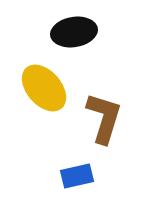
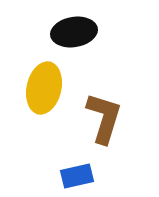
yellow ellipse: rotated 54 degrees clockwise
